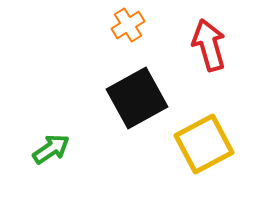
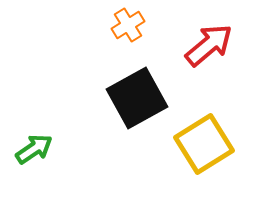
red arrow: rotated 66 degrees clockwise
yellow square: rotated 4 degrees counterclockwise
green arrow: moved 17 px left
